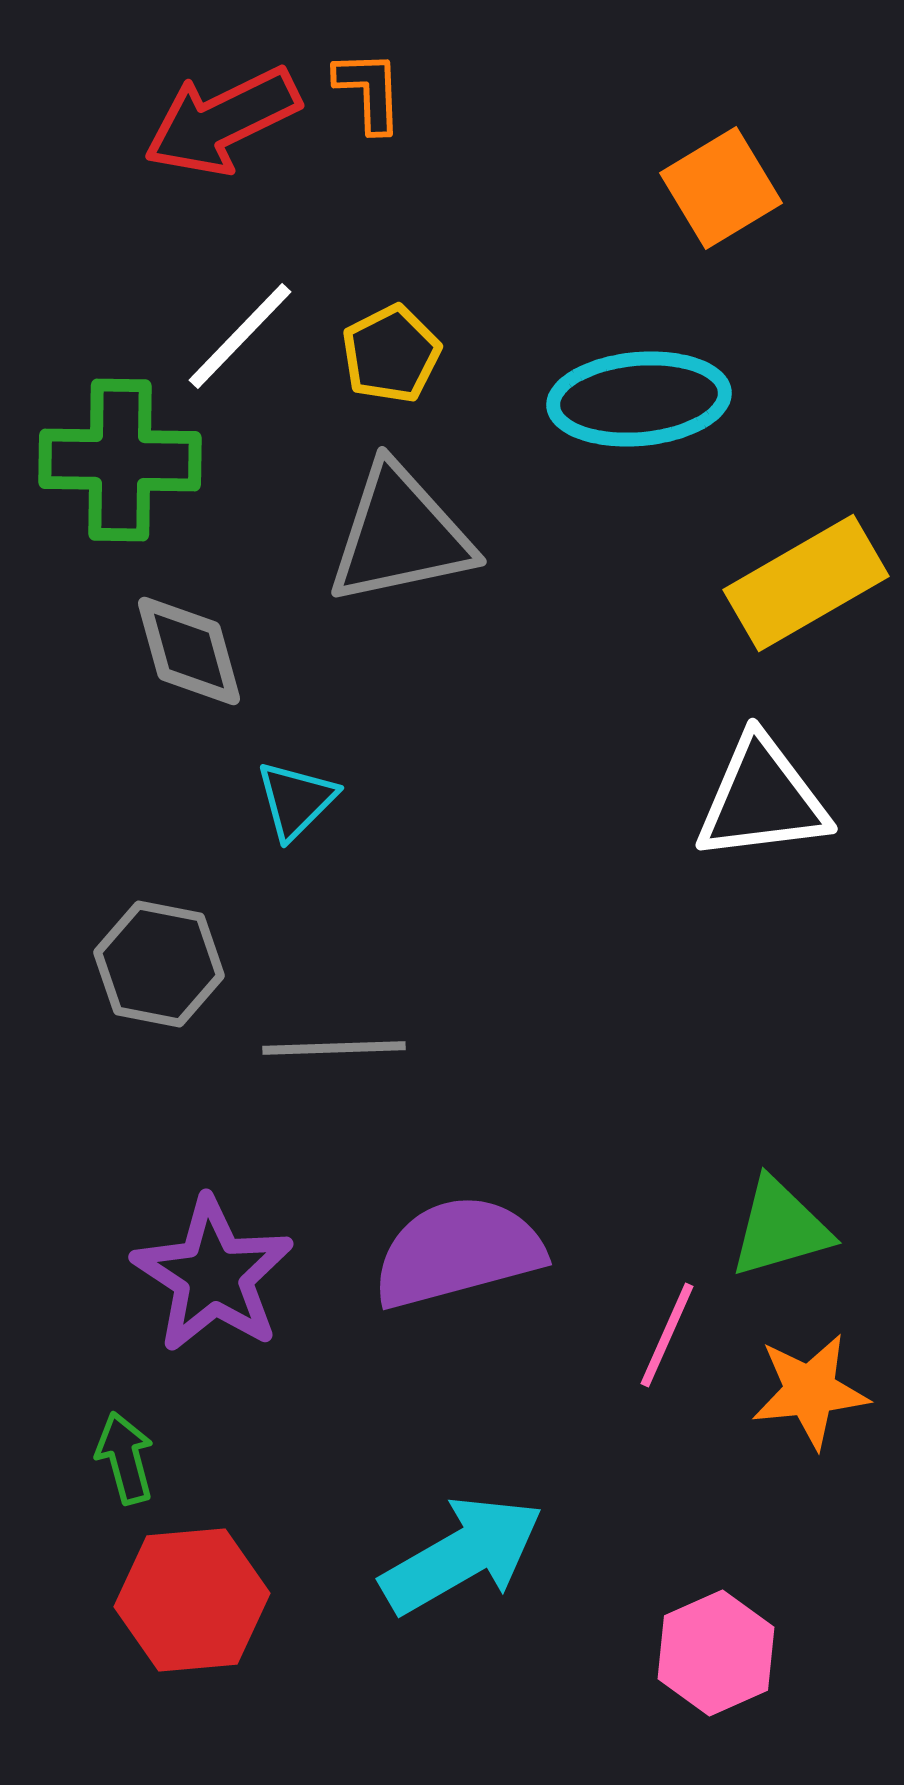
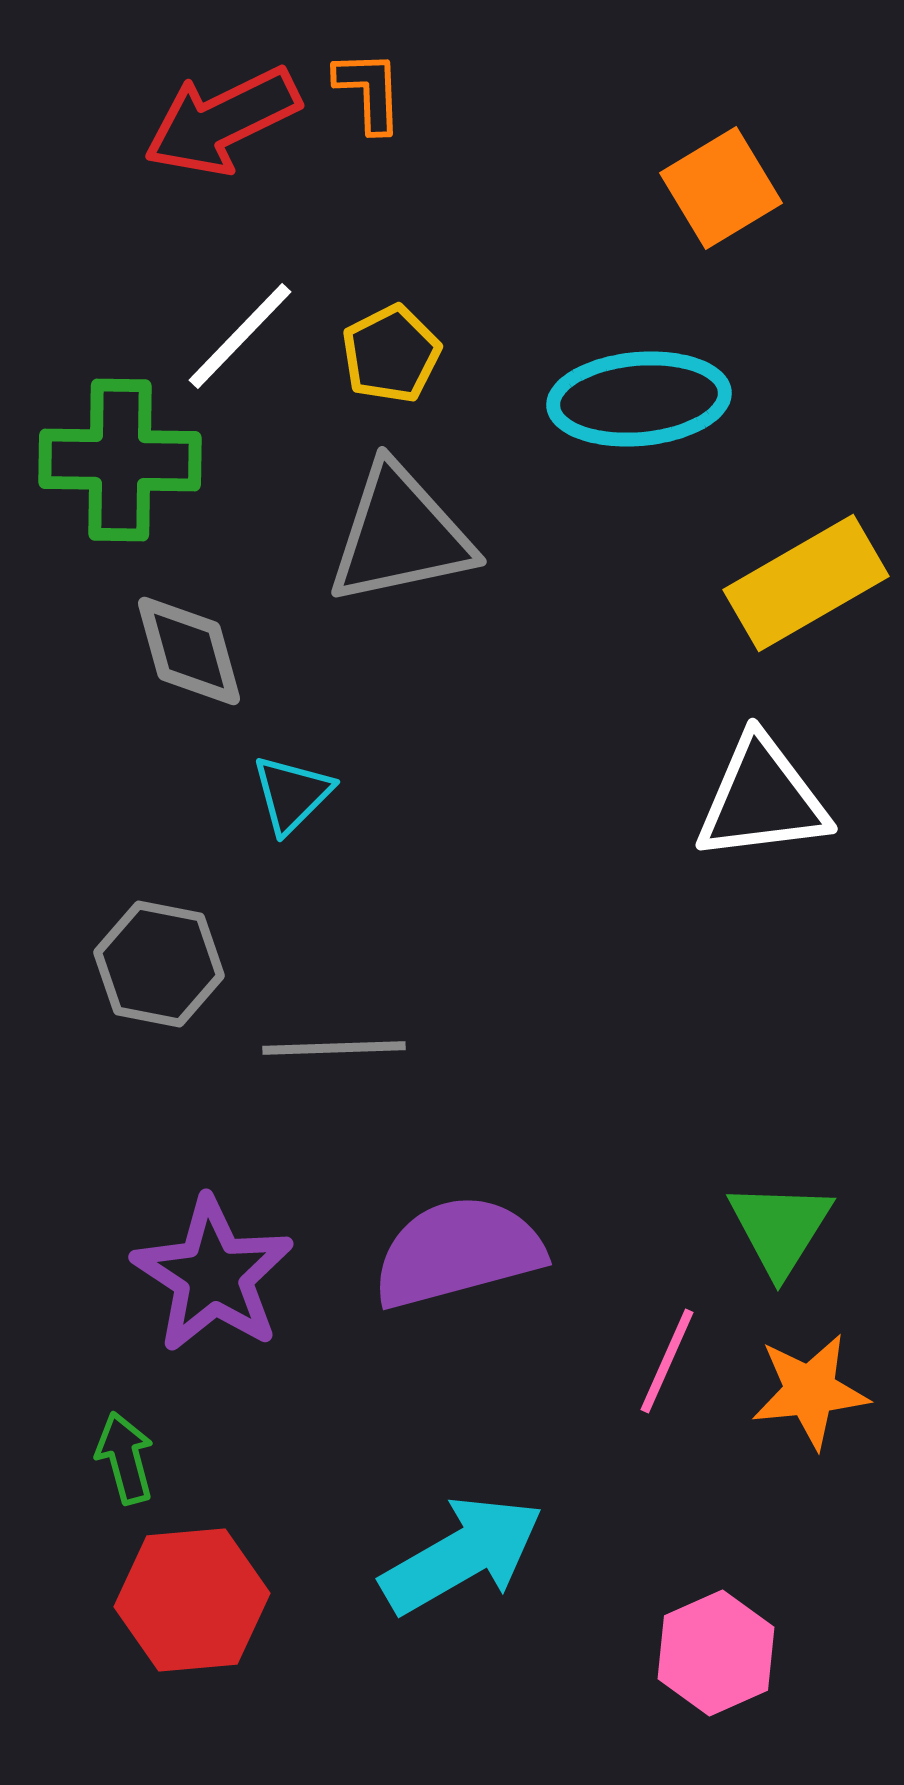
cyan triangle: moved 4 px left, 6 px up
green triangle: rotated 42 degrees counterclockwise
pink line: moved 26 px down
